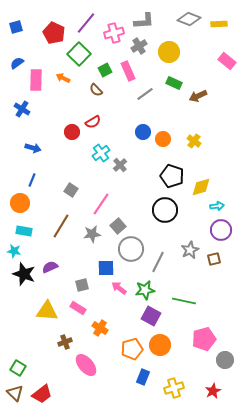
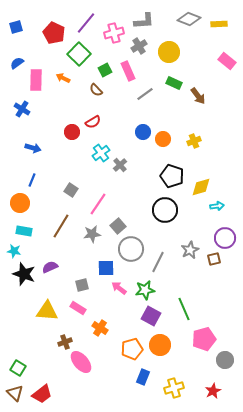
brown arrow at (198, 96): rotated 102 degrees counterclockwise
yellow cross at (194, 141): rotated 32 degrees clockwise
pink line at (101, 204): moved 3 px left
purple circle at (221, 230): moved 4 px right, 8 px down
green line at (184, 301): moved 8 px down; rotated 55 degrees clockwise
pink ellipse at (86, 365): moved 5 px left, 3 px up
